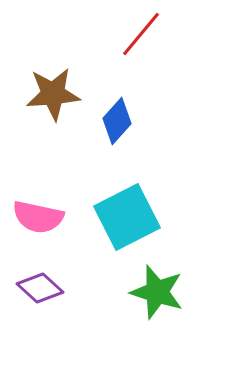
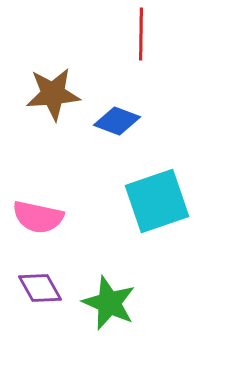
red line: rotated 39 degrees counterclockwise
blue diamond: rotated 69 degrees clockwise
cyan square: moved 30 px right, 16 px up; rotated 8 degrees clockwise
purple diamond: rotated 18 degrees clockwise
green star: moved 48 px left, 11 px down; rotated 6 degrees clockwise
